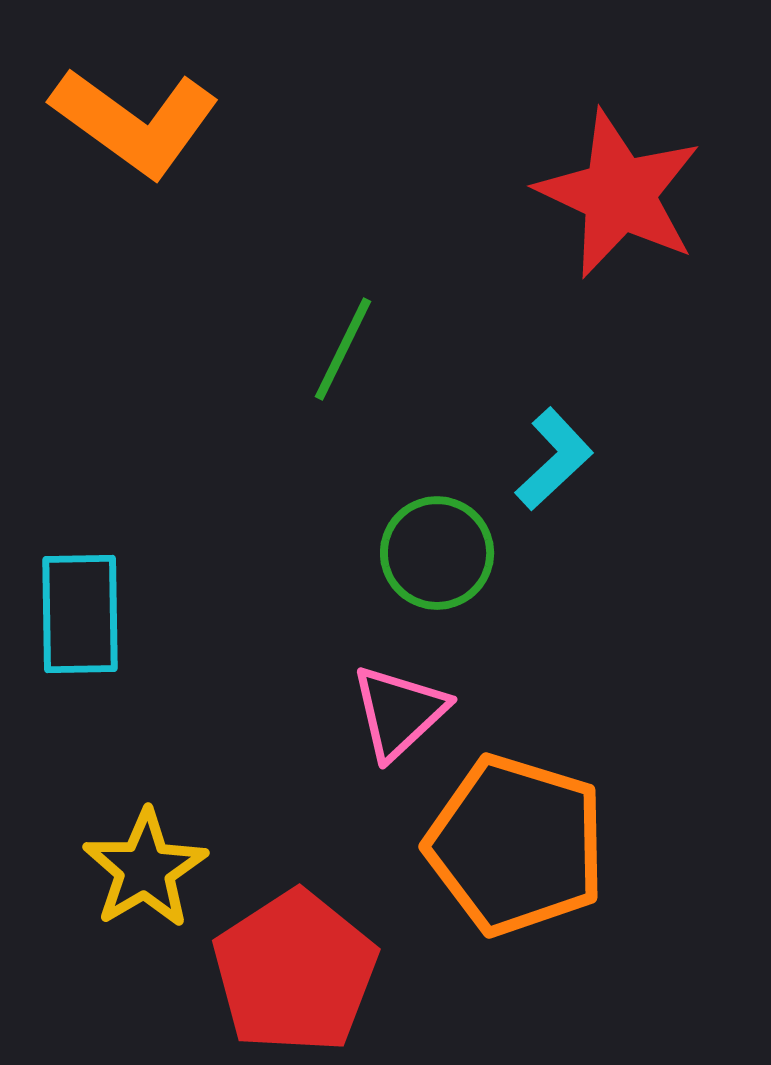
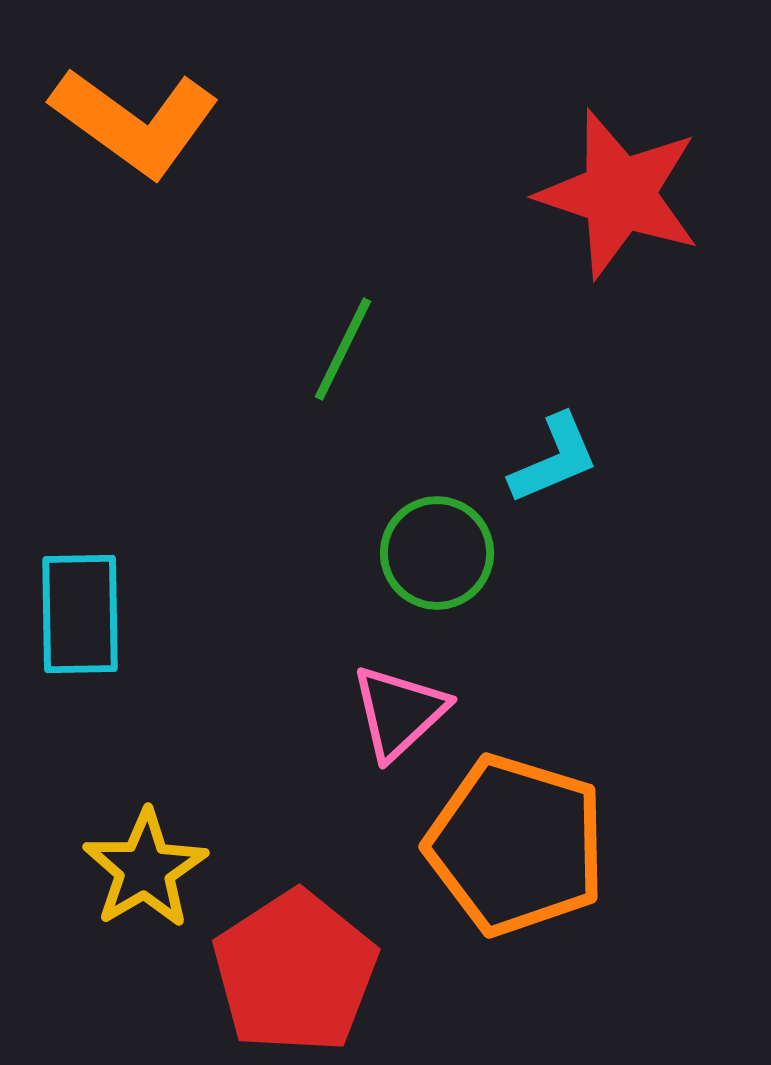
red star: rotated 7 degrees counterclockwise
cyan L-shape: rotated 20 degrees clockwise
